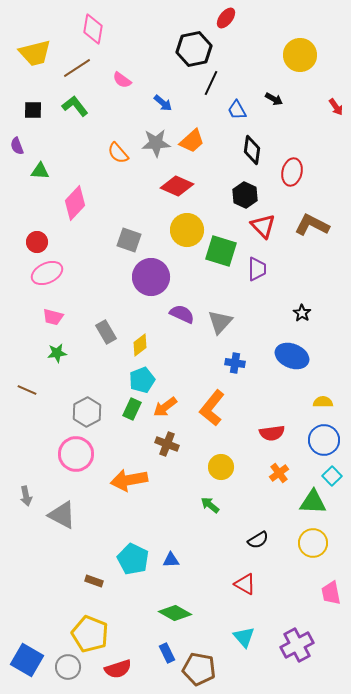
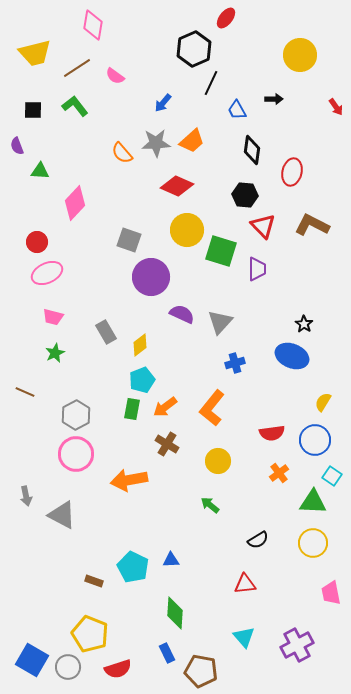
pink diamond at (93, 29): moved 4 px up
black hexagon at (194, 49): rotated 12 degrees counterclockwise
pink semicircle at (122, 80): moved 7 px left, 4 px up
black arrow at (274, 99): rotated 30 degrees counterclockwise
blue arrow at (163, 103): rotated 90 degrees clockwise
orange semicircle at (118, 153): moved 4 px right
black hexagon at (245, 195): rotated 20 degrees counterclockwise
black star at (302, 313): moved 2 px right, 11 px down
green star at (57, 353): moved 2 px left; rotated 18 degrees counterclockwise
blue cross at (235, 363): rotated 24 degrees counterclockwise
brown line at (27, 390): moved 2 px left, 2 px down
yellow semicircle at (323, 402): rotated 60 degrees counterclockwise
green rectangle at (132, 409): rotated 15 degrees counterclockwise
gray hexagon at (87, 412): moved 11 px left, 3 px down
blue circle at (324, 440): moved 9 px left
brown cross at (167, 444): rotated 10 degrees clockwise
yellow circle at (221, 467): moved 3 px left, 6 px up
cyan square at (332, 476): rotated 12 degrees counterclockwise
cyan pentagon at (133, 559): moved 8 px down
red triangle at (245, 584): rotated 35 degrees counterclockwise
green diamond at (175, 613): rotated 64 degrees clockwise
blue square at (27, 660): moved 5 px right
brown pentagon at (199, 669): moved 2 px right, 2 px down
